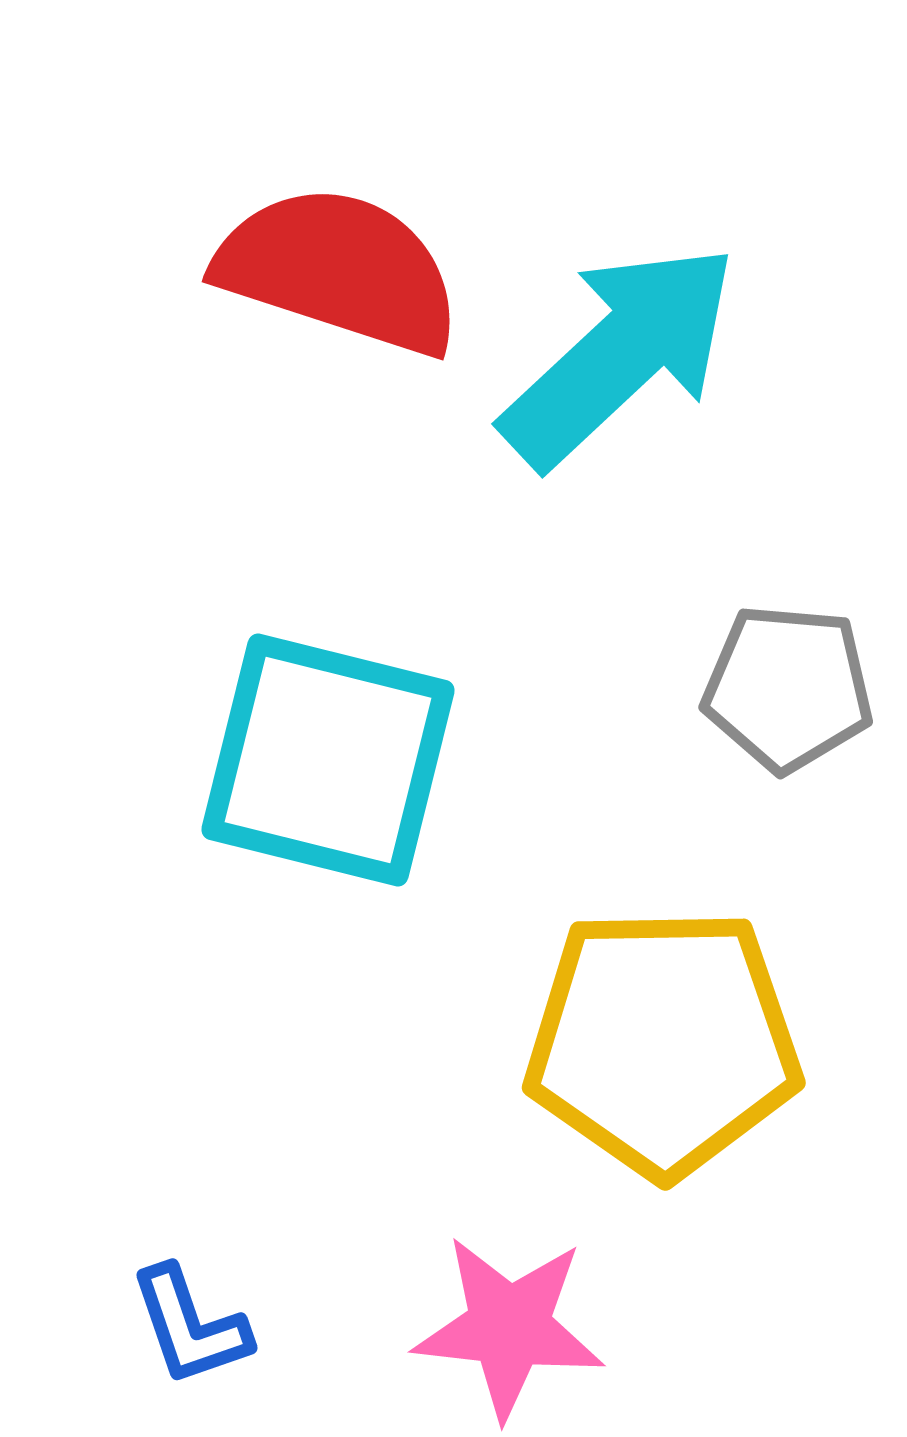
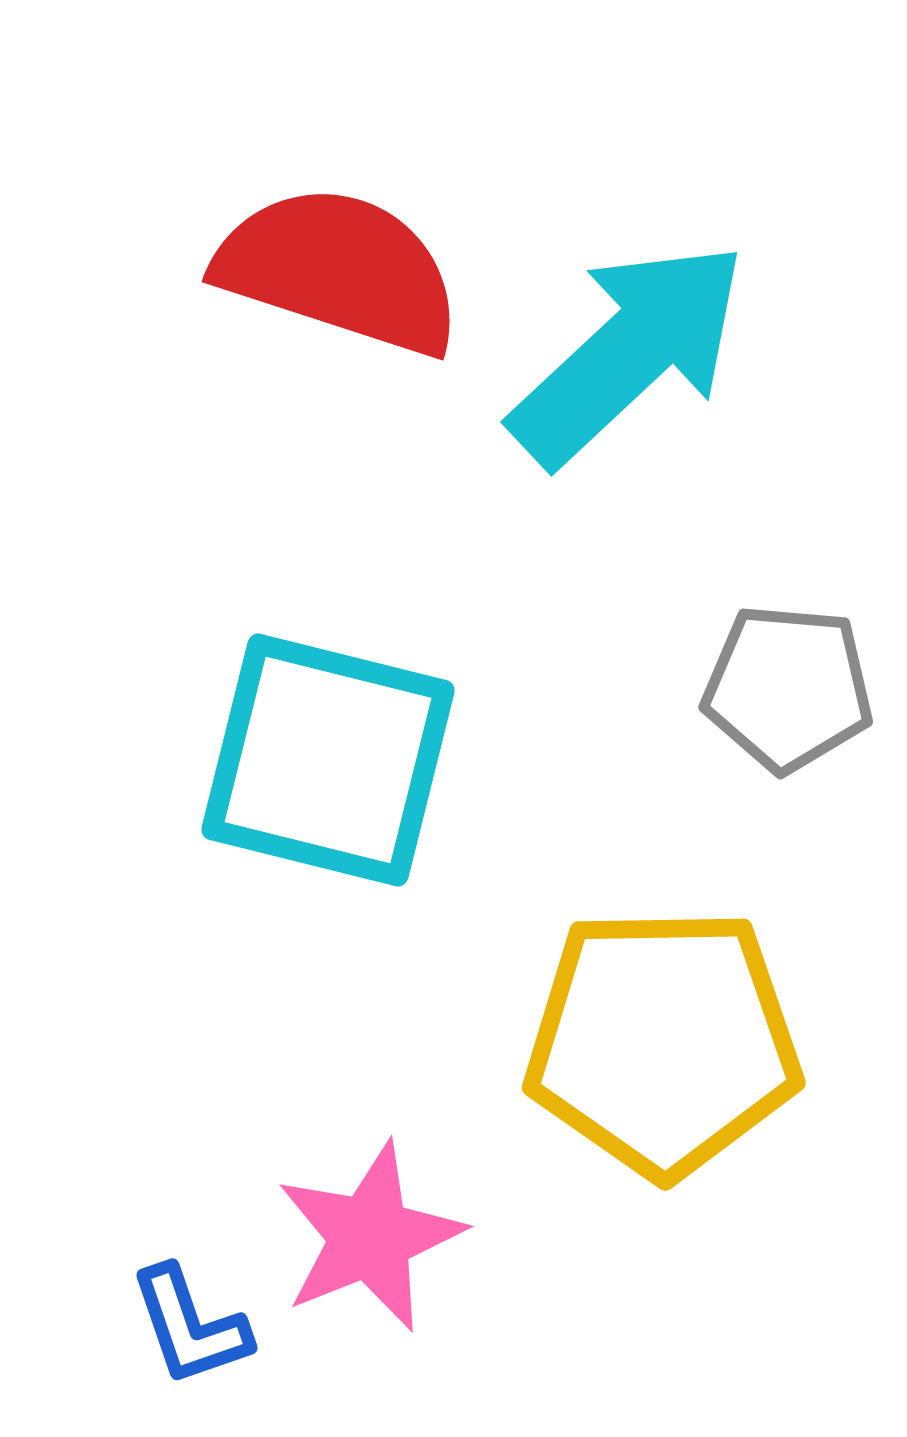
cyan arrow: moved 9 px right, 2 px up
pink star: moved 139 px left, 90 px up; rotated 28 degrees counterclockwise
